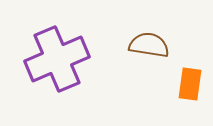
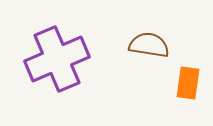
orange rectangle: moved 2 px left, 1 px up
